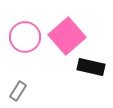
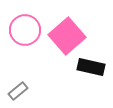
pink circle: moved 7 px up
gray rectangle: rotated 18 degrees clockwise
